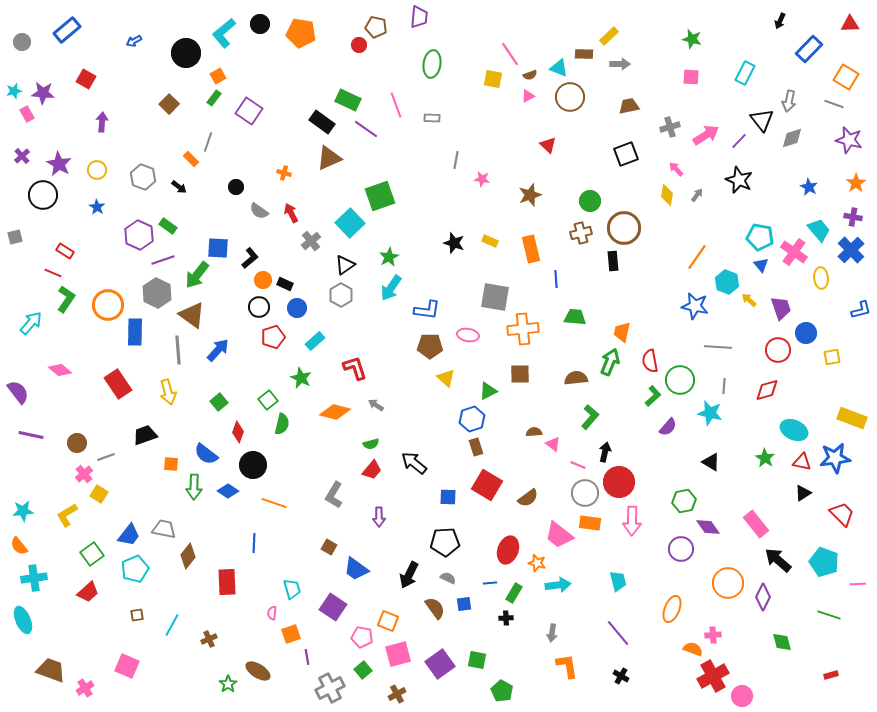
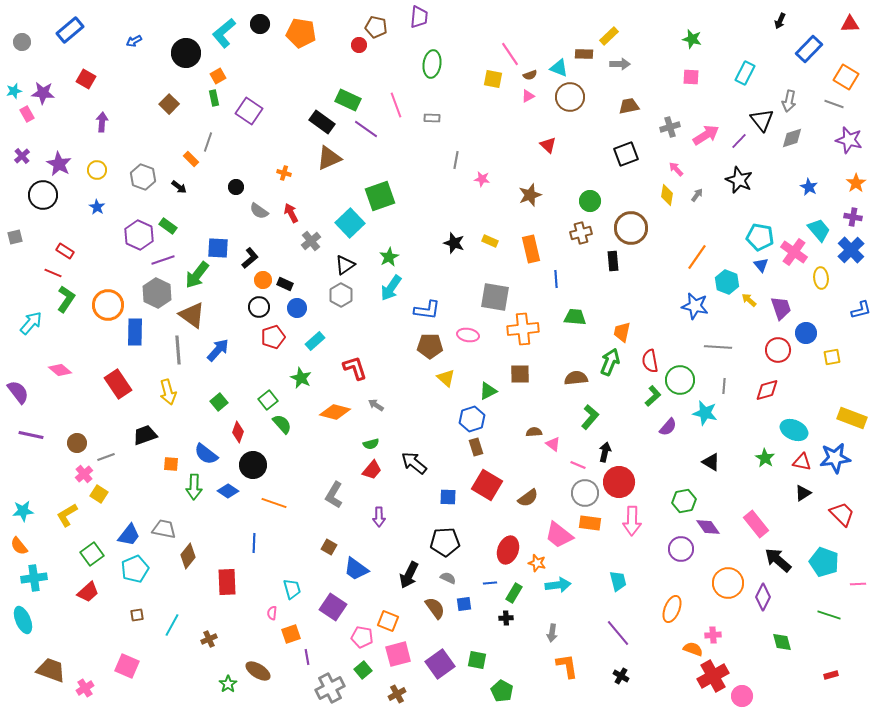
blue rectangle at (67, 30): moved 3 px right
green rectangle at (214, 98): rotated 49 degrees counterclockwise
brown circle at (624, 228): moved 7 px right
cyan star at (710, 413): moved 5 px left
green semicircle at (282, 424): rotated 55 degrees counterclockwise
